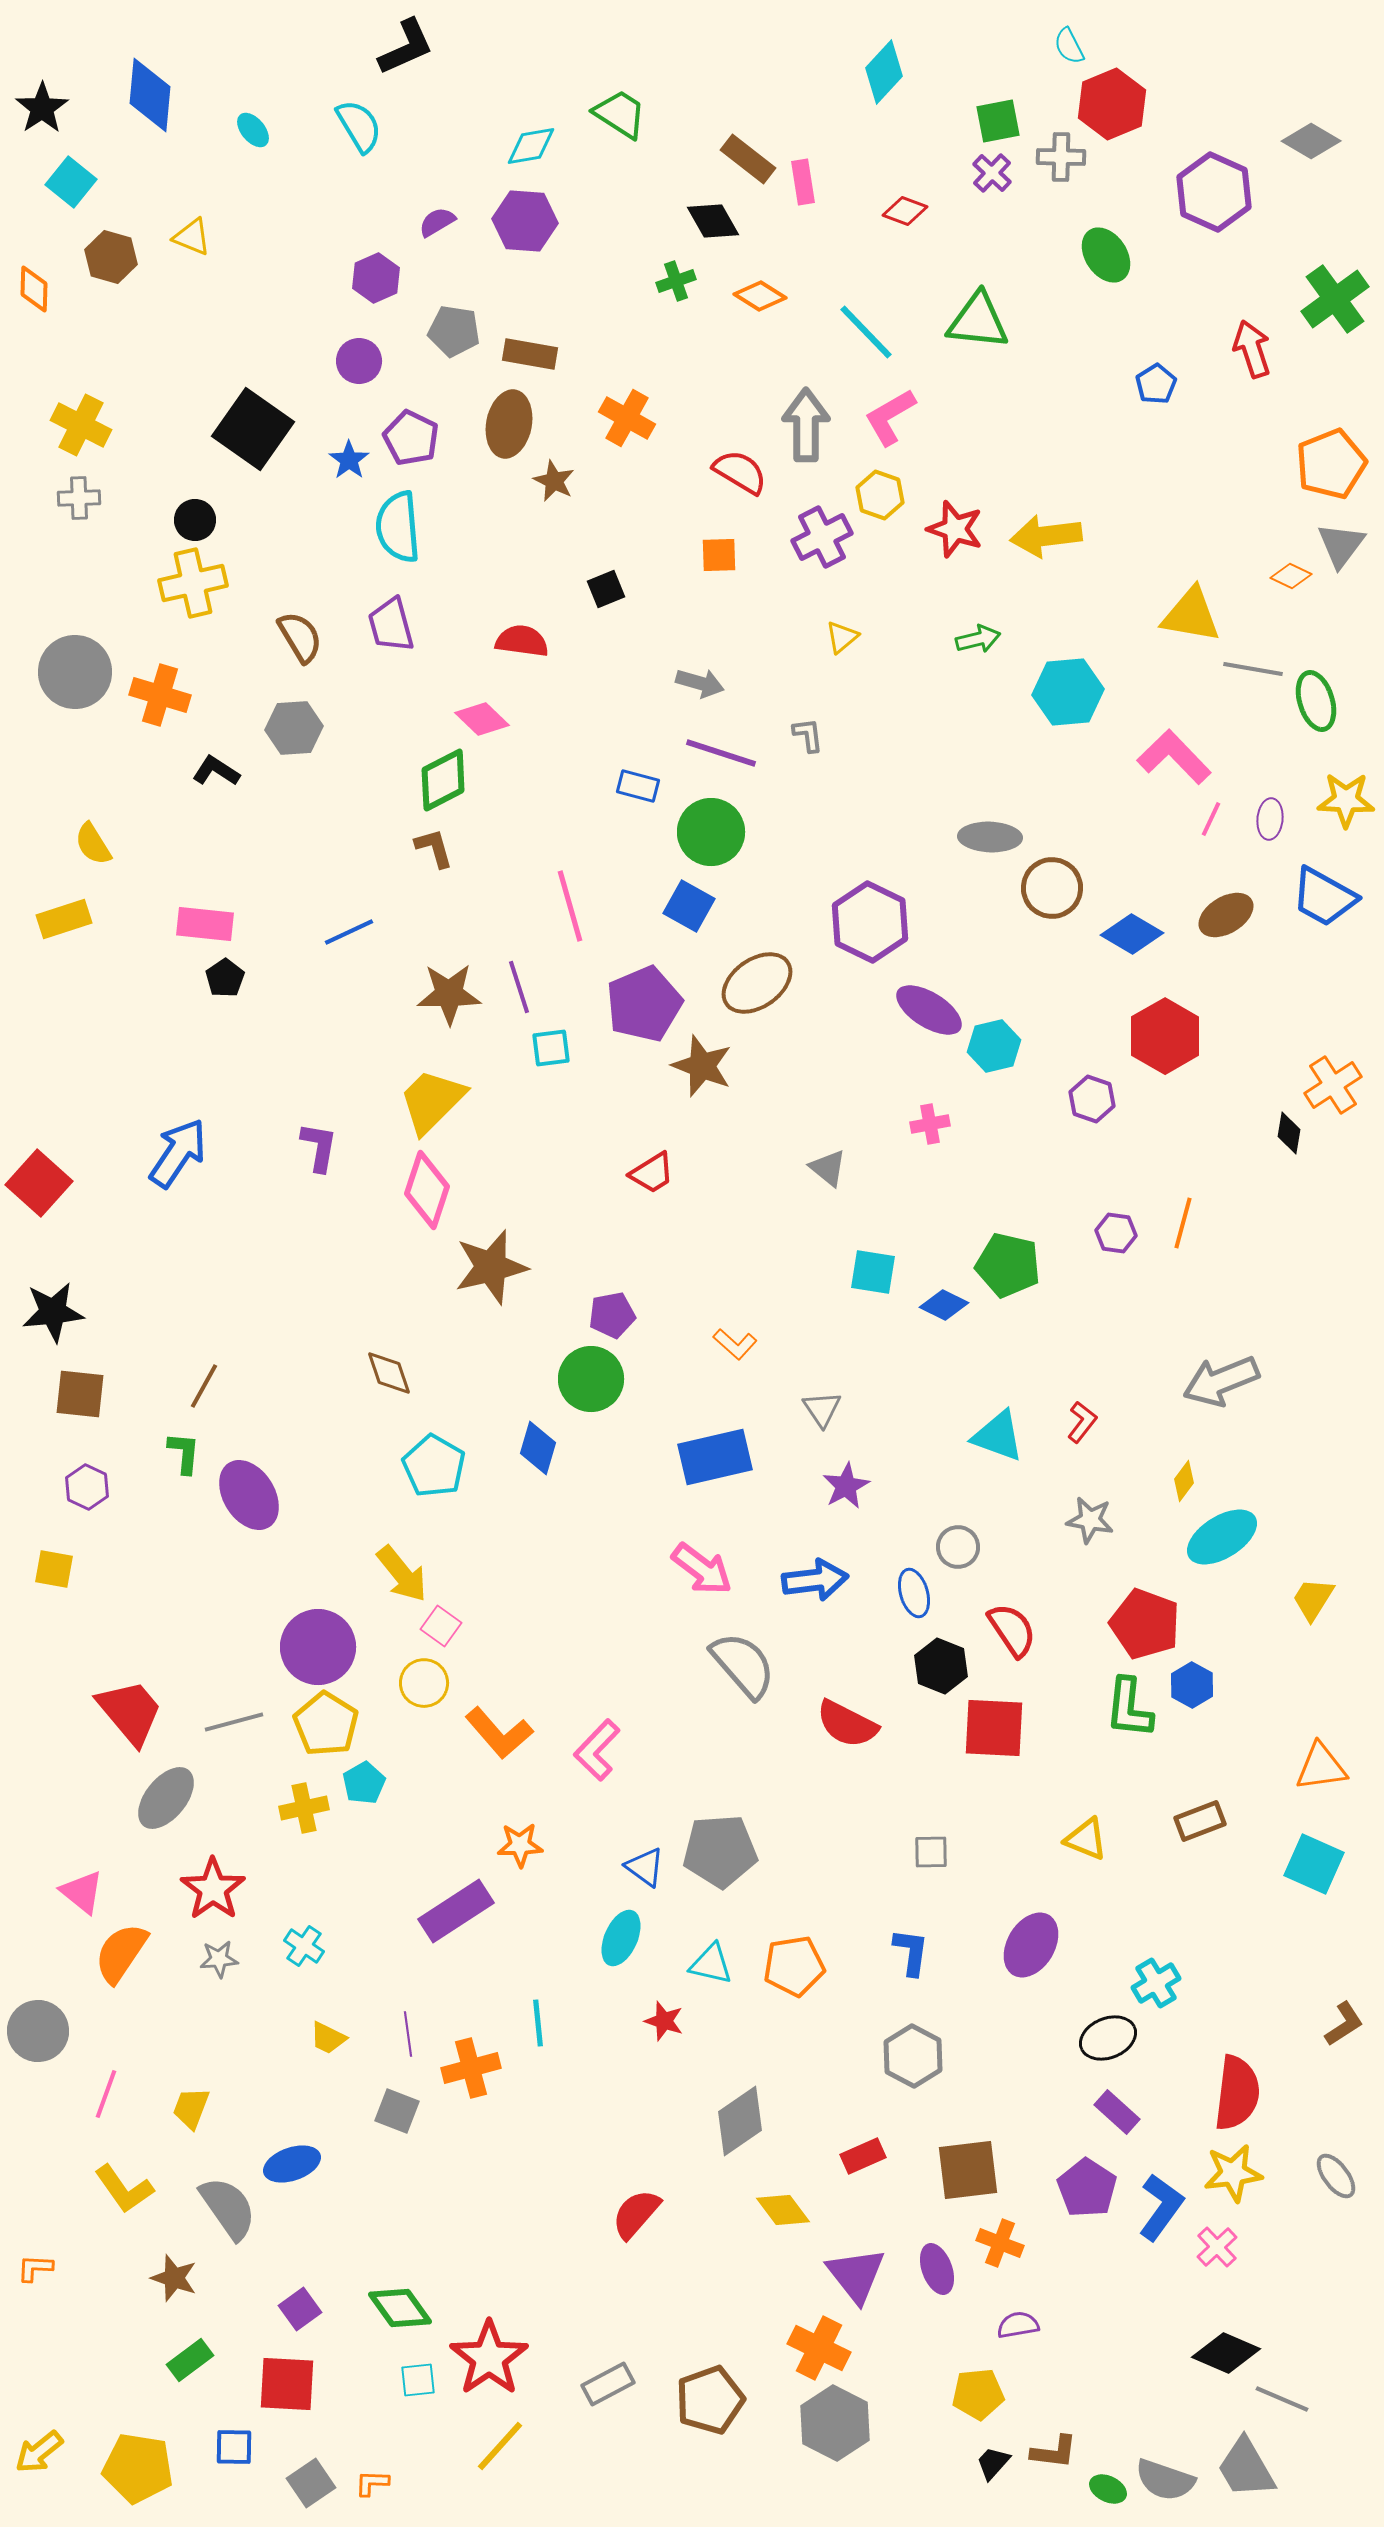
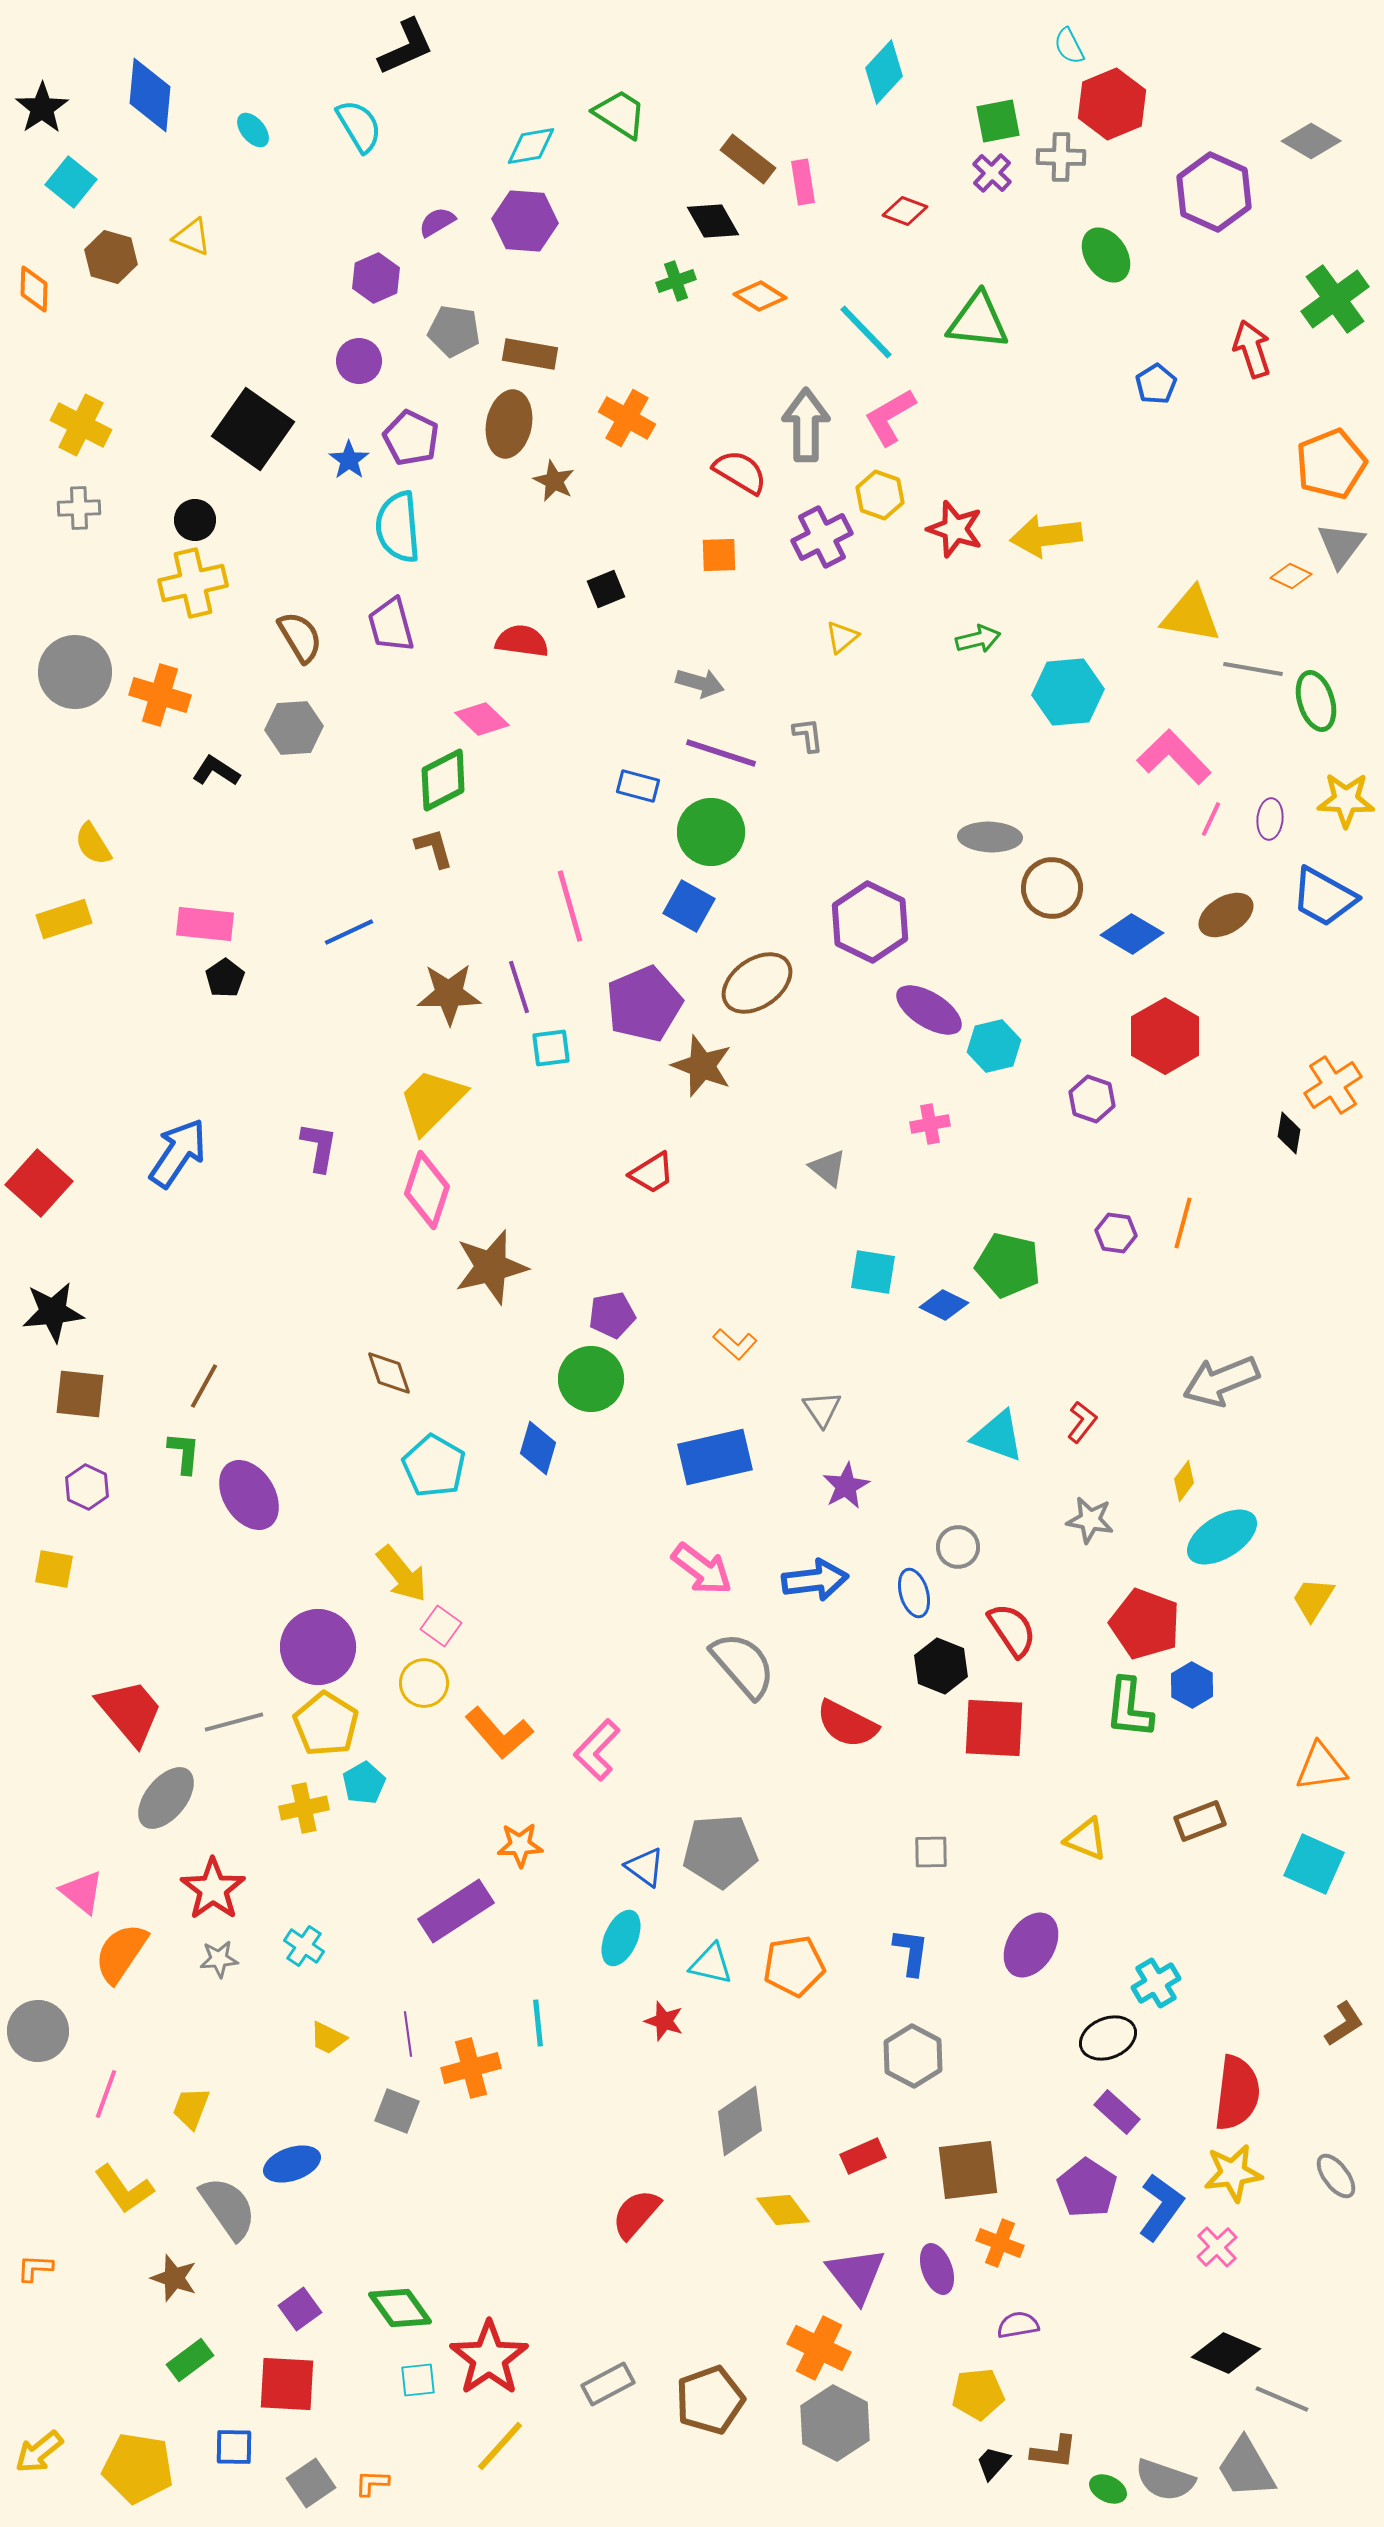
gray cross at (79, 498): moved 10 px down
